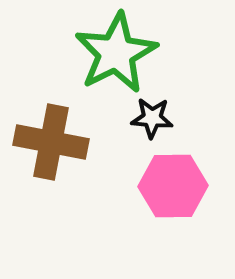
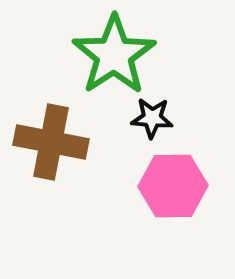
green star: moved 2 px left, 2 px down; rotated 6 degrees counterclockwise
